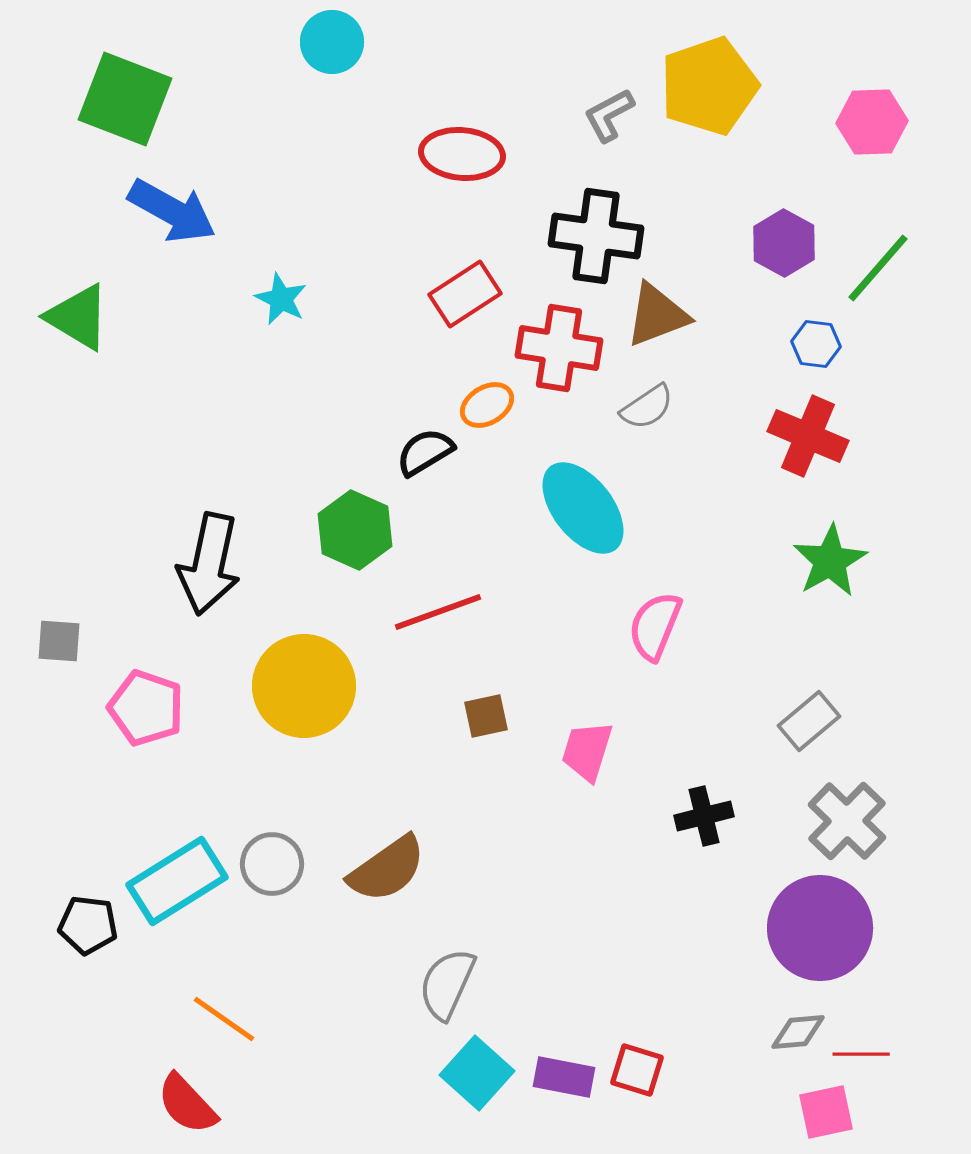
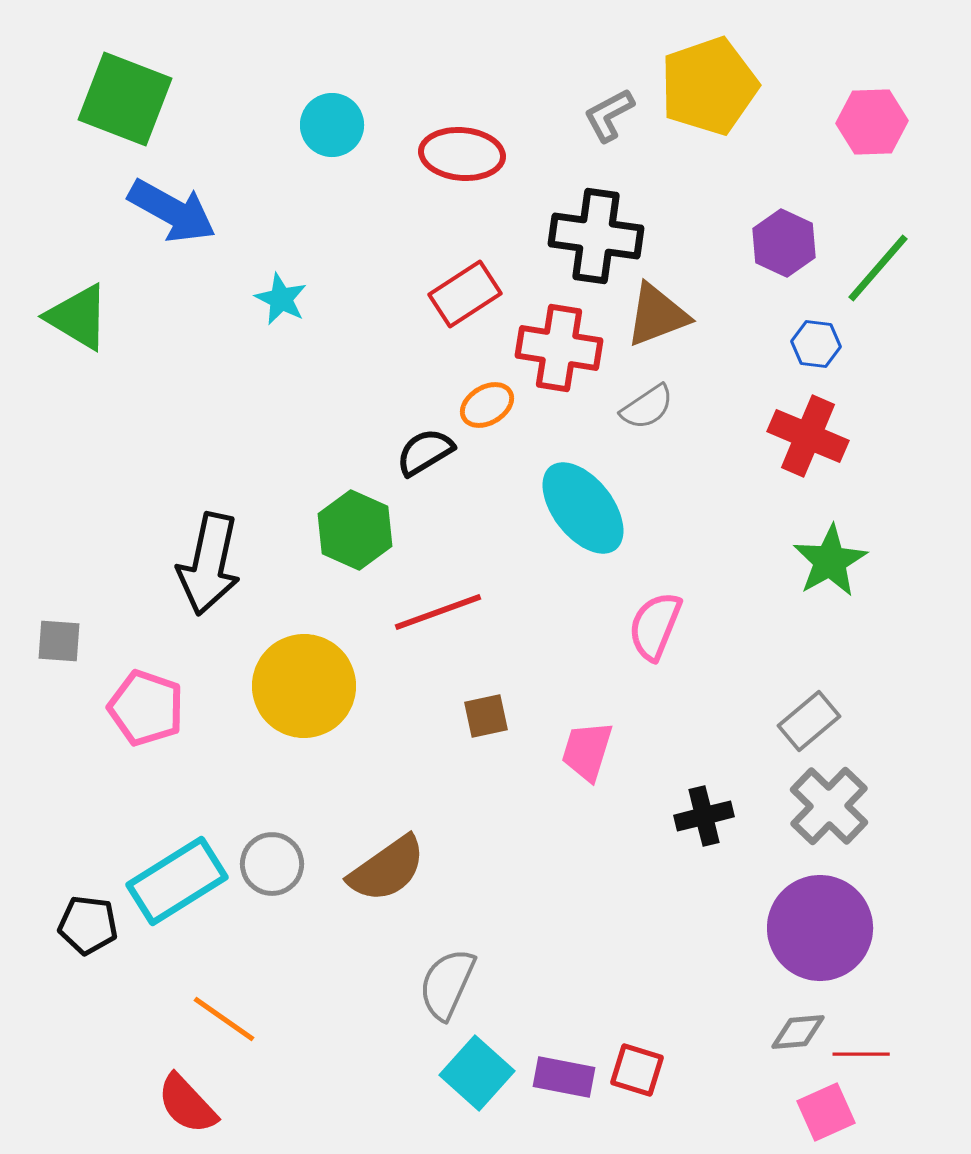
cyan circle at (332, 42): moved 83 px down
purple hexagon at (784, 243): rotated 4 degrees counterclockwise
gray cross at (847, 821): moved 18 px left, 15 px up
pink square at (826, 1112): rotated 12 degrees counterclockwise
